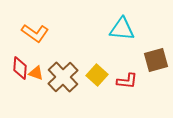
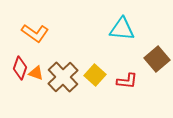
brown square: moved 1 px right, 1 px up; rotated 25 degrees counterclockwise
red diamond: rotated 15 degrees clockwise
yellow square: moved 2 px left
